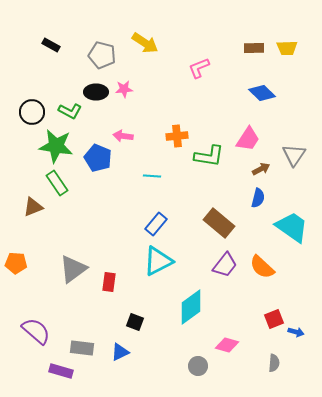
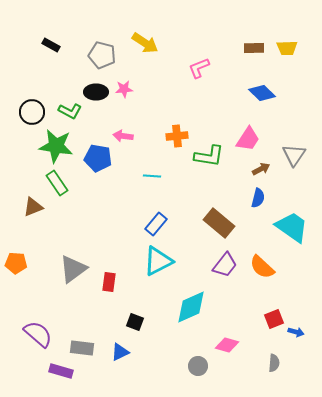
blue pentagon at (98, 158): rotated 12 degrees counterclockwise
cyan diamond at (191, 307): rotated 12 degrees clockwise
purple semicircle at (36, 331): moved 2 px right, 3 px down
